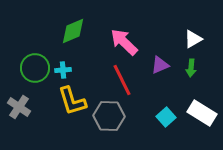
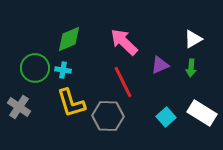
green diamond: moved 4 px left, 8 px down
cyan cross: rotated 14 degrees clockwise
red line: moved 1 px right, 2 px down
yellow L-shape: moved 1 px left, 2 px down
gray hexagon: moved 1 px left
